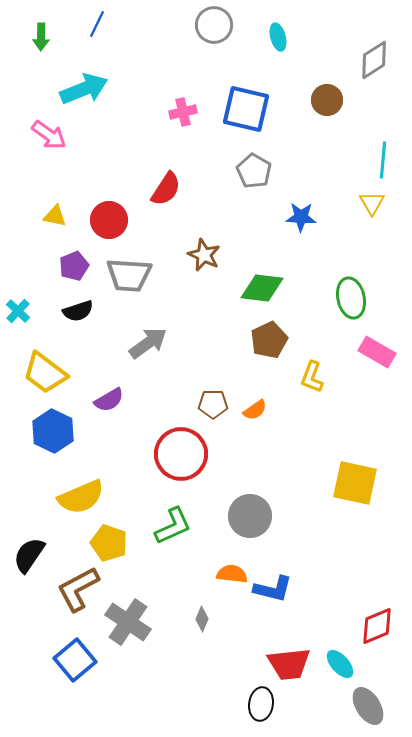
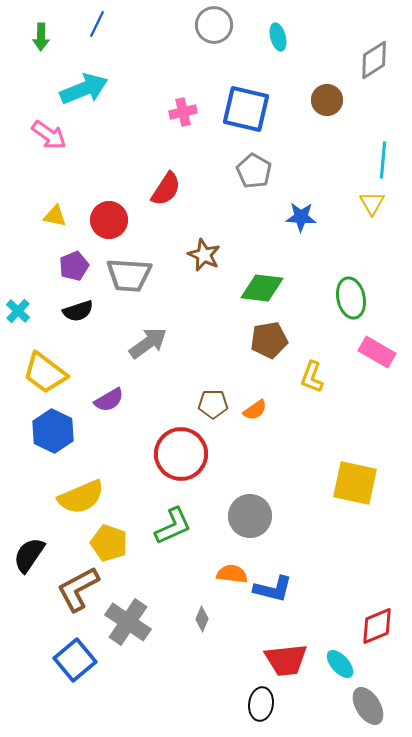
brown pentagon at (269, 340): rotated 15 degrees clockwise
red trapezoid at (289, 664): moved 3 px left, 4 px up
